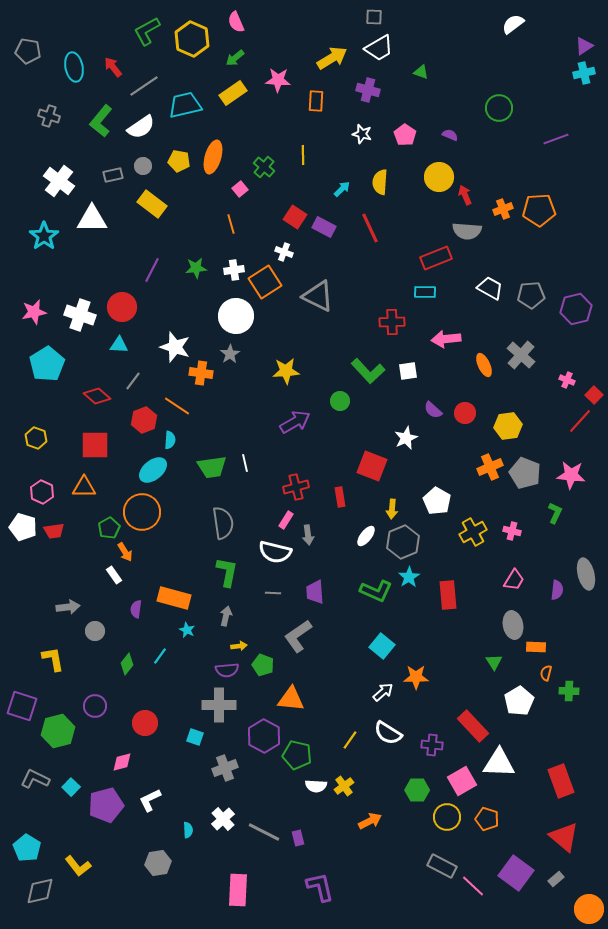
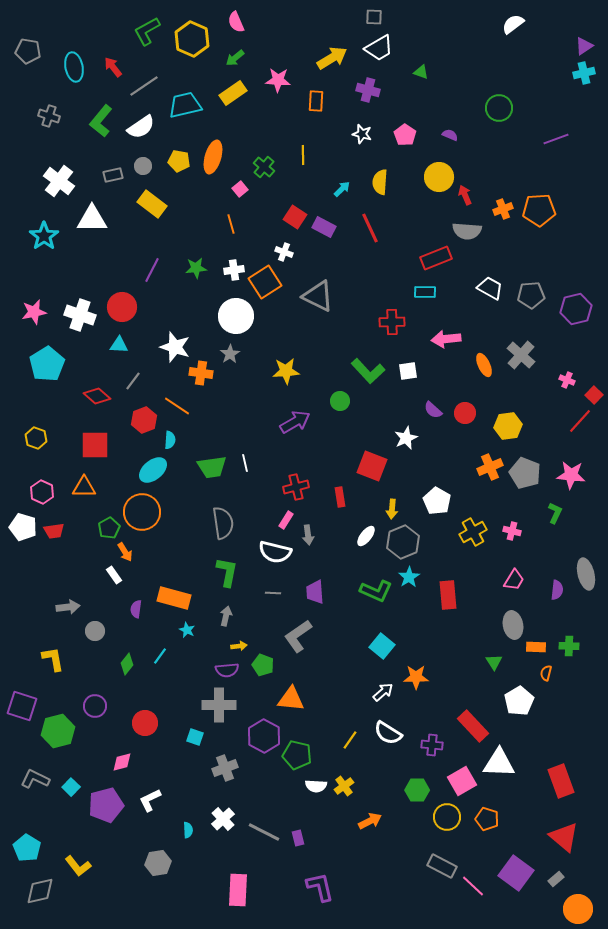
green cross at (569, 691): moved 45 px up
orange circle at (589, 909): moved 11 px left
